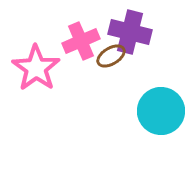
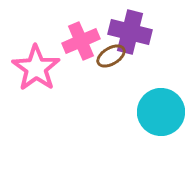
cyan circle: moved 1 px down
